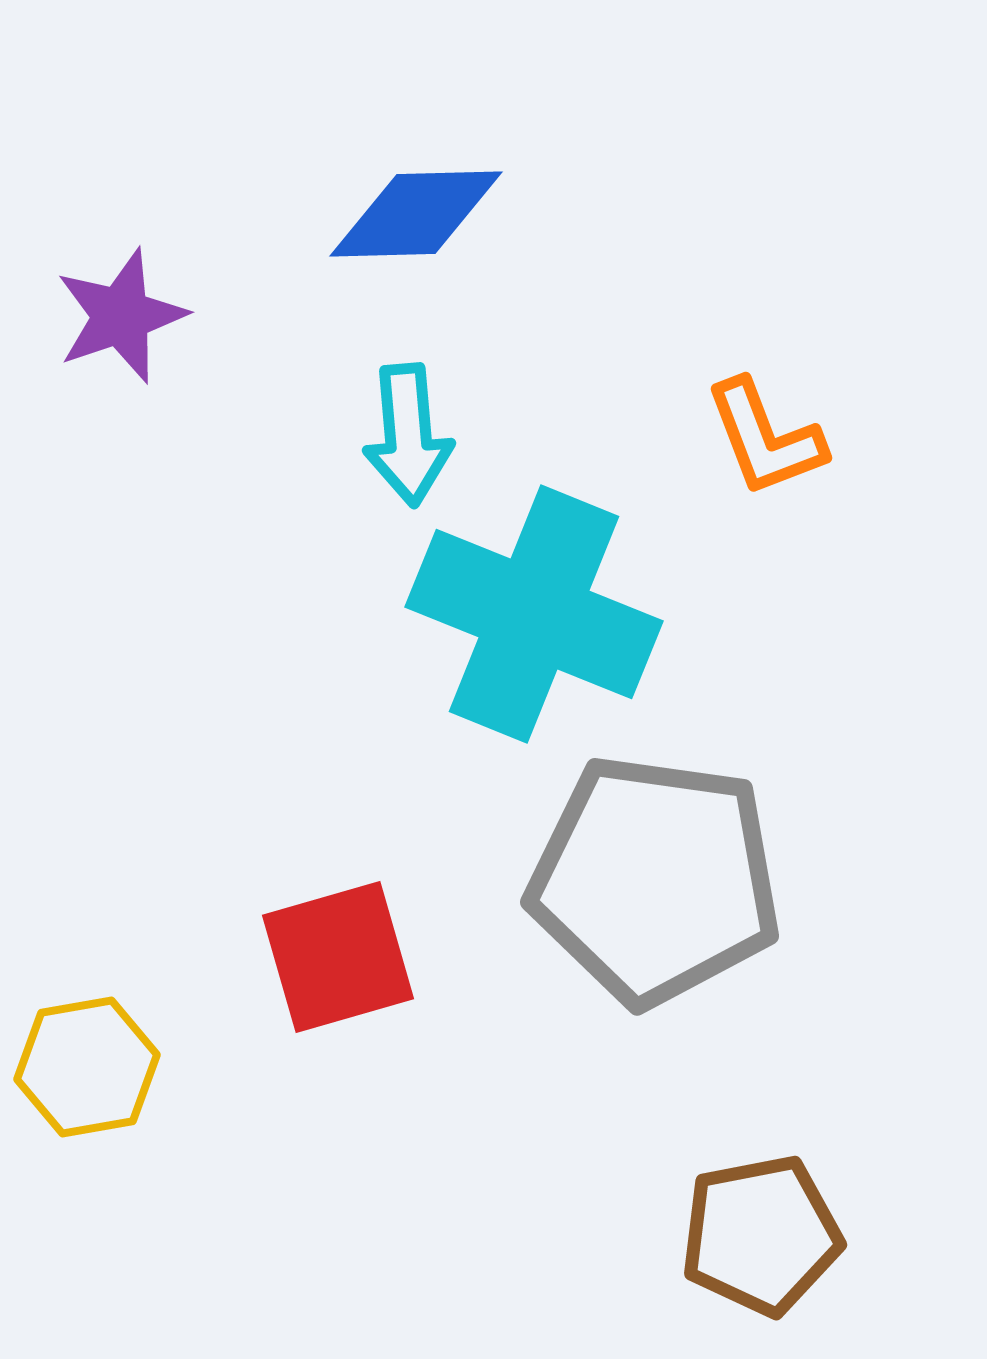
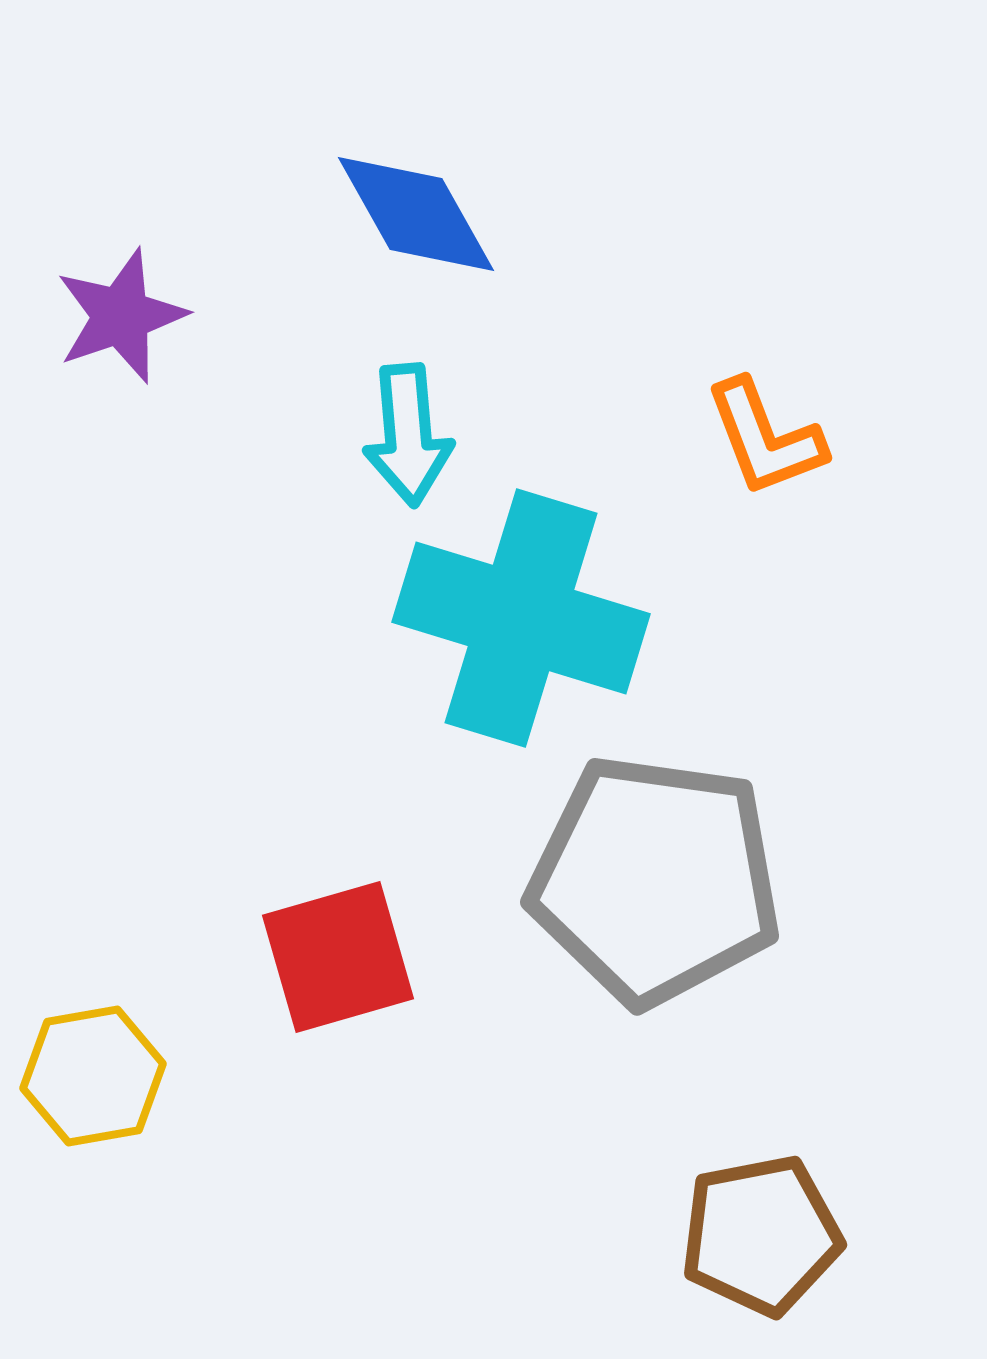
blue diamond: rotated 62 degrees clockwise
cyan cross: moved 13 px left, 4 px down; rotated 5 degrees counterclockwise
yellow hexagon: moved 6 px right, 9 px down
